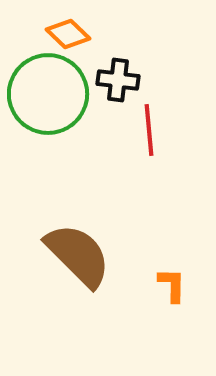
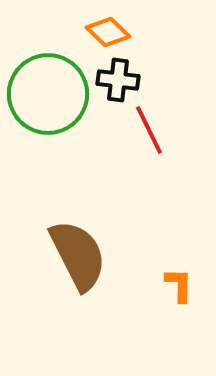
orange diamond: moved 40 px right, 2 px up
red line: rotated 21 degrees counterclockwise
brown semicircle: rotated 18 degrees clockwise
orange L-shape: moved 7 px right
